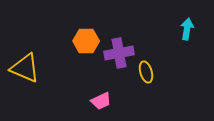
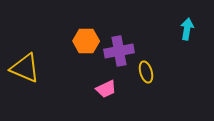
purple cross: moved 2 px up
pink trapezoid: moved 5 px right, 12 px up
